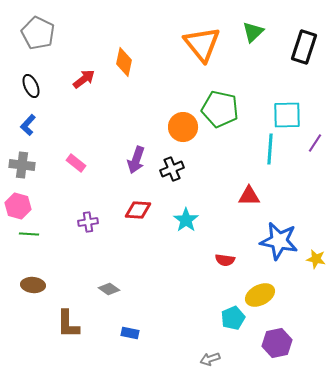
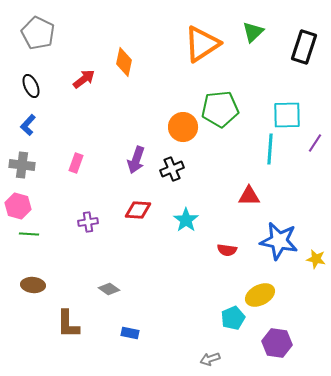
orange triangle: rotated 36 degrees clockwise
green pentagon: rotated 18 degrees counterclockwise
pink rectangle: rotated 72 degrees clockwise
red semicircle: moved 2 px right, 10 px up
purple hexagon: rotated 20 degrees clockwise
